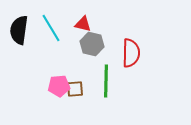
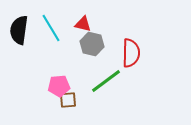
green line: rotated 52 degrees clockwise
brown square: moved 7 px left, 11 px down
